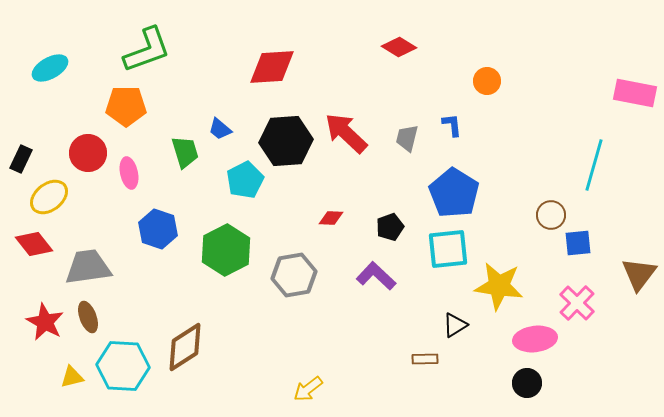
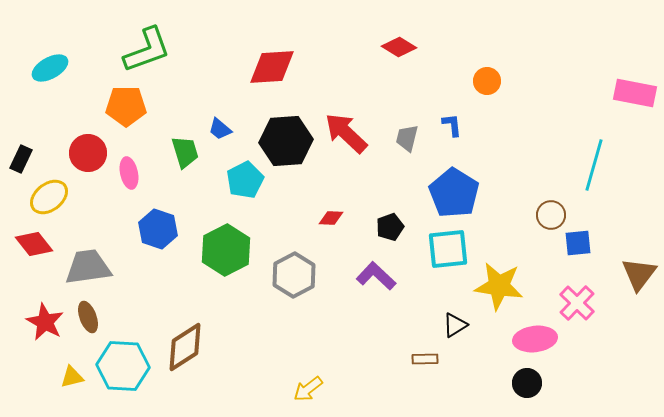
gray hexagon at (294, 275): rotated 18 degrees counterclockwise
